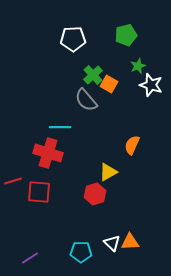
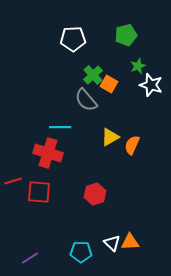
yellow triangle: moved 2 px right, 35 px up
